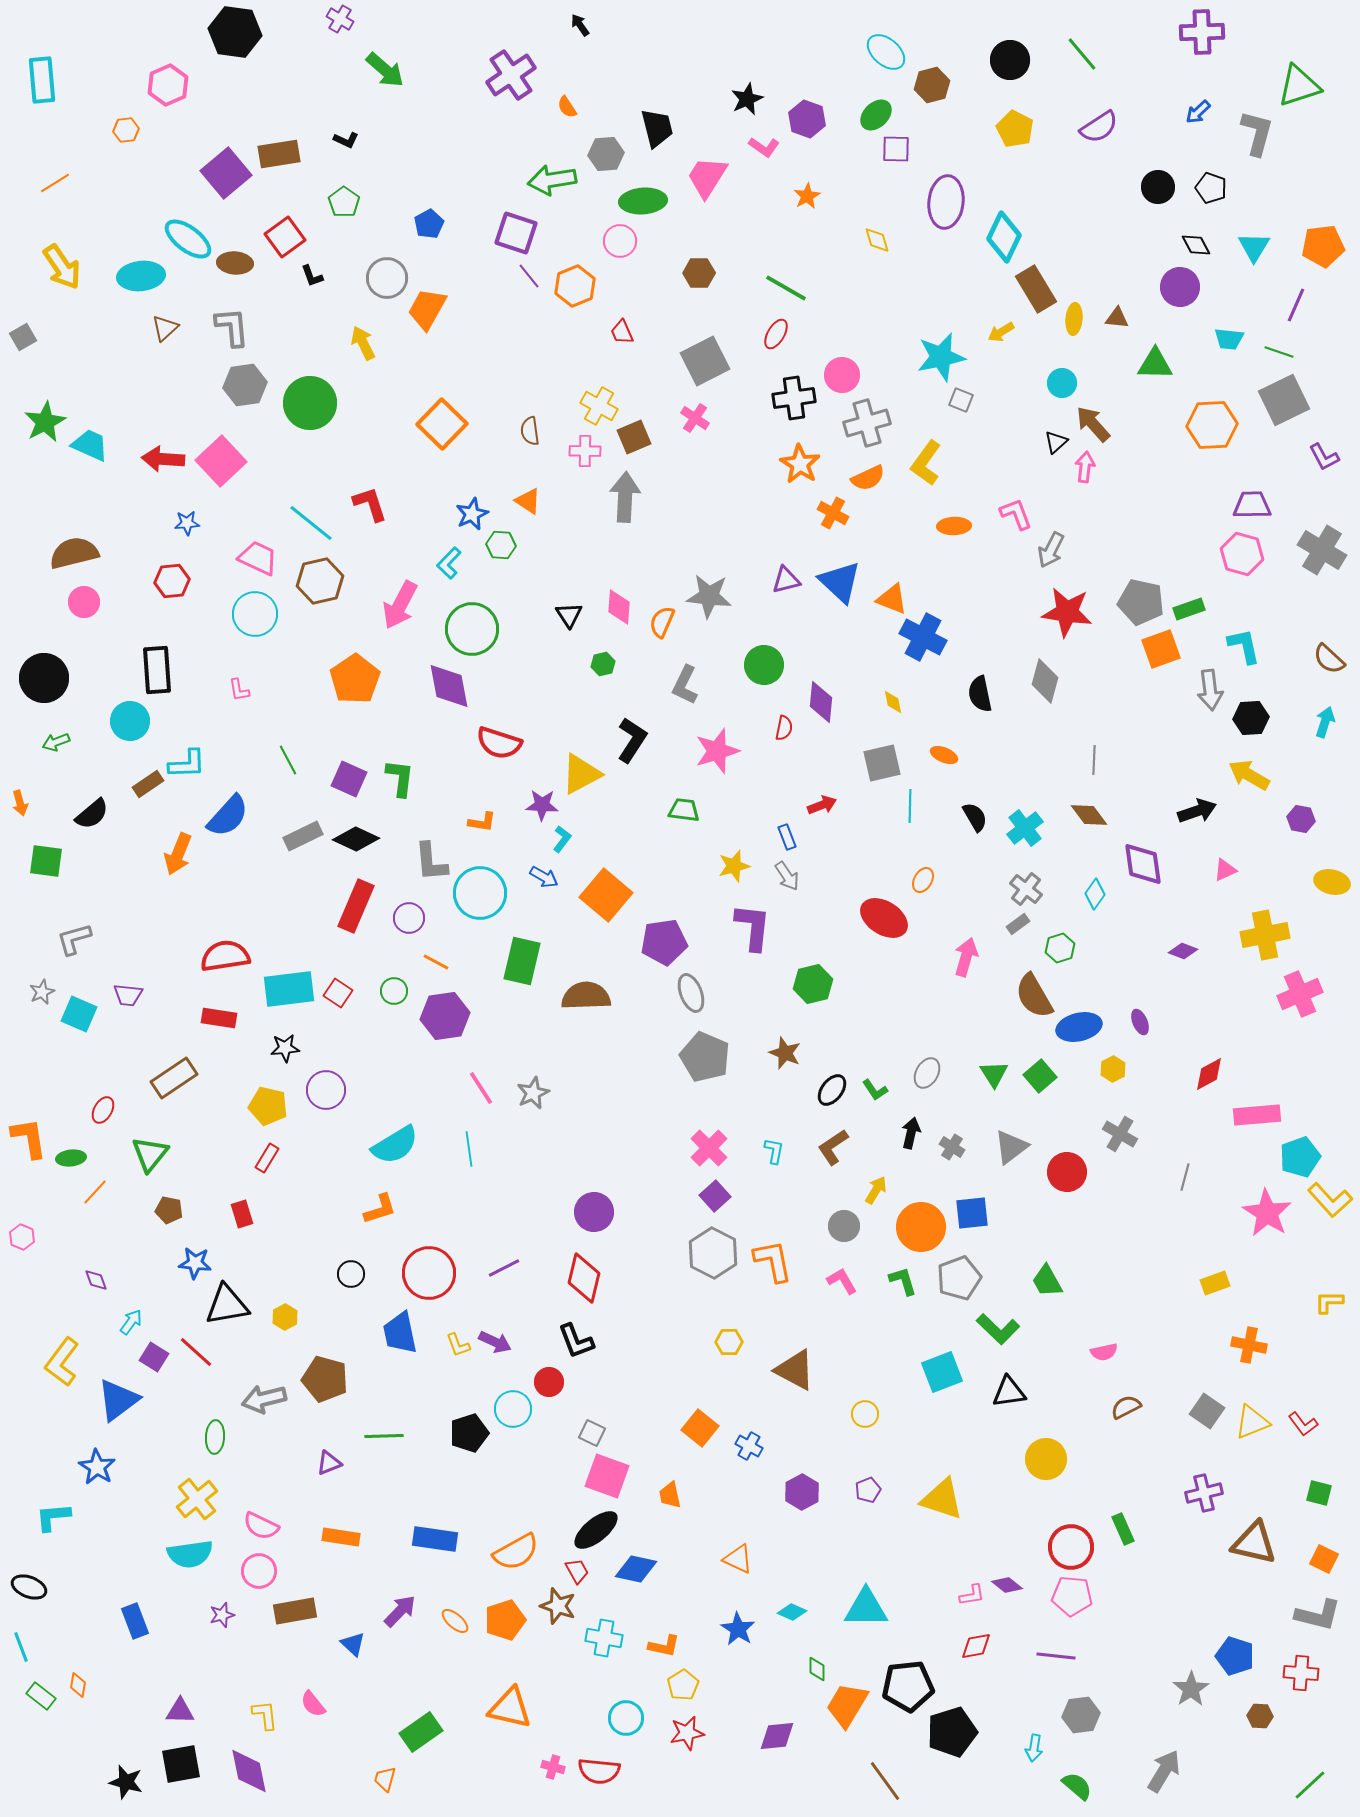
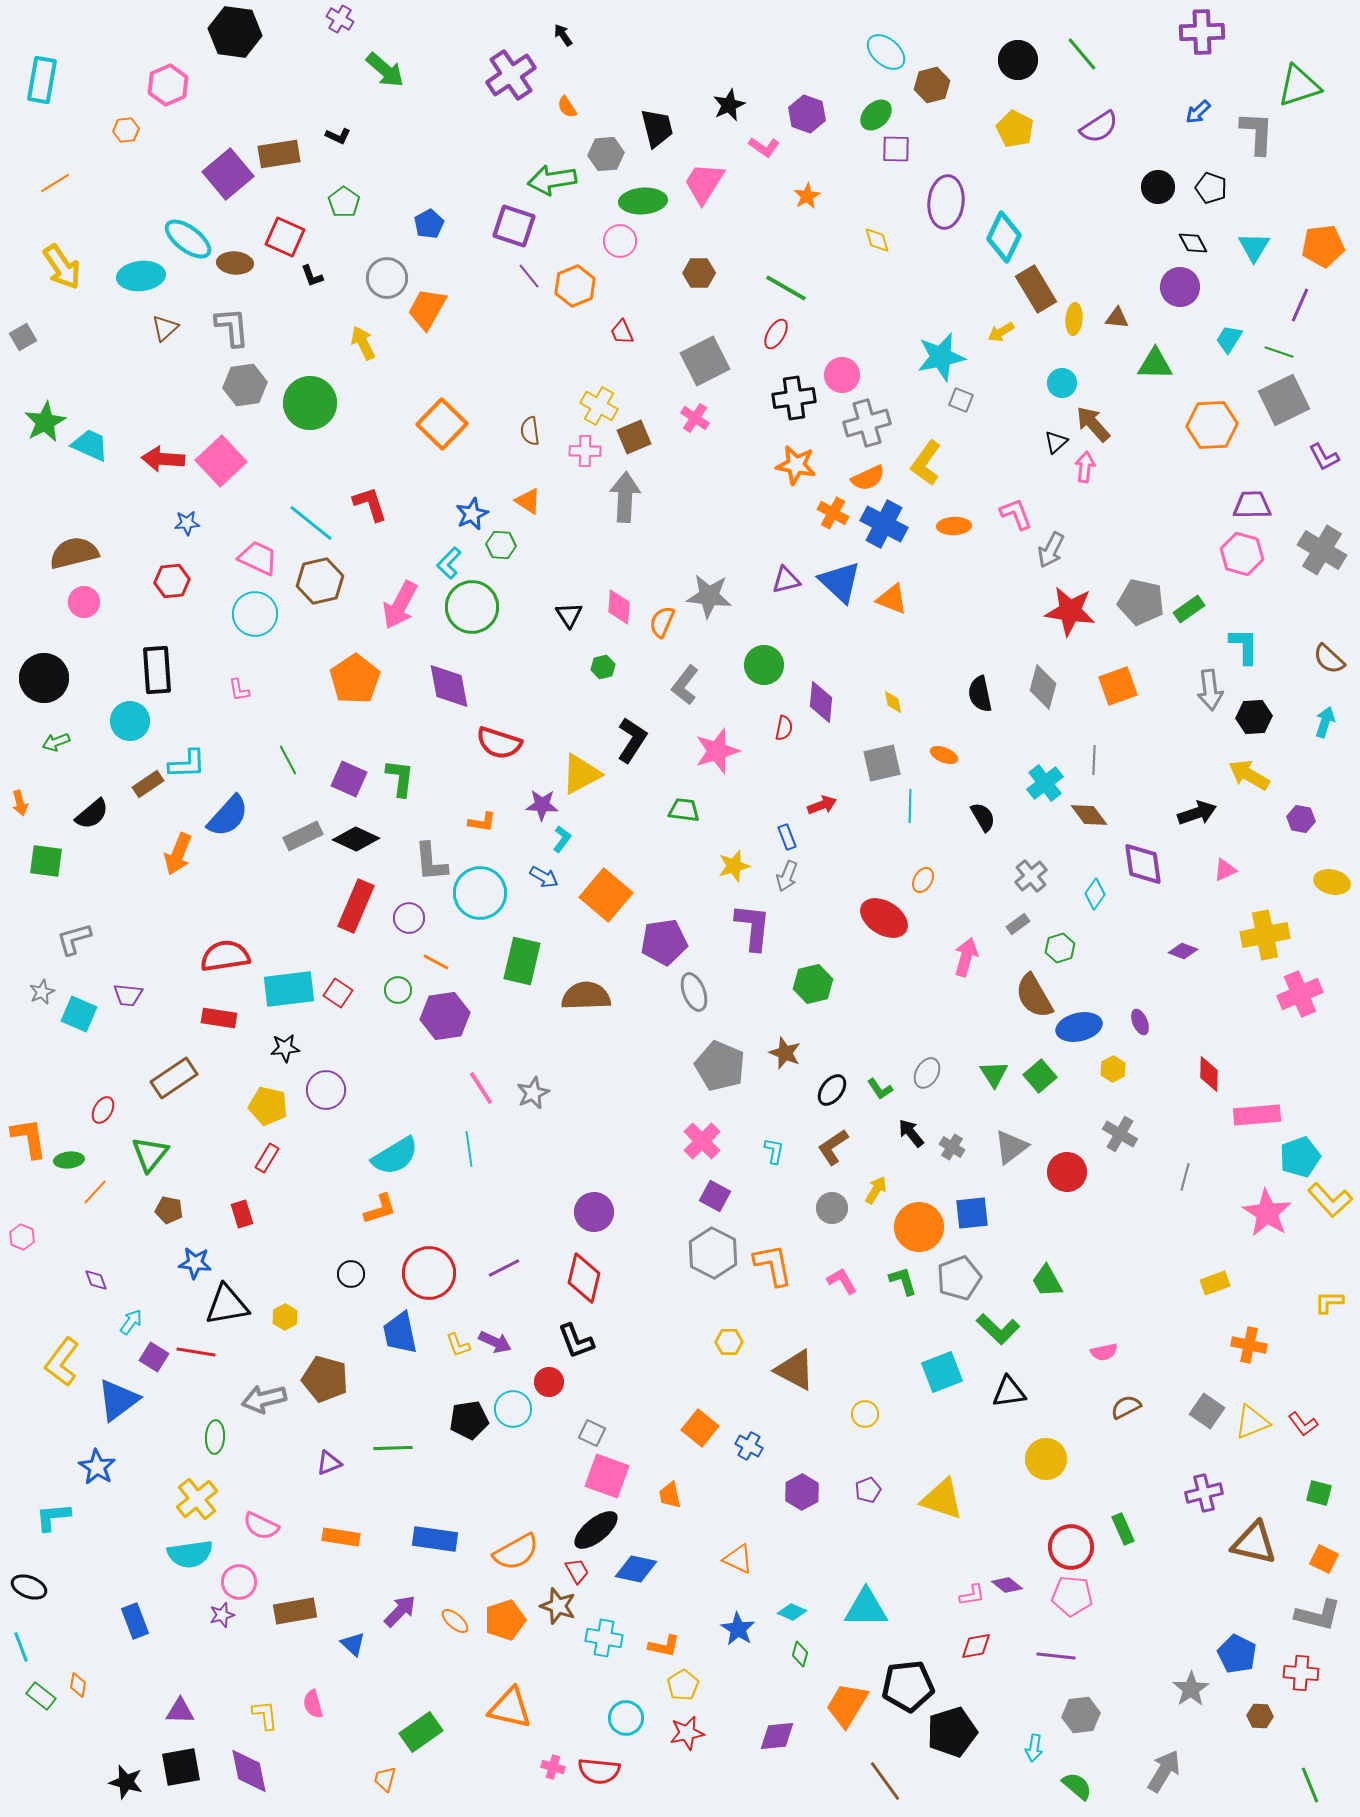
black arrow at (580, 25): moved 17 px left, 10 px down
black circle at (1010, 60): moved 8 px right
cyan rectangle at (42, 80): rotated 15 degrees clockwise
black star at (747, 99): moved 18 px left, 6 px down
purple hexagon at (807, 119): moved 5 px up
gray L-shape at (1257, 133): rotated 12 degrees counterclockwise
black L-shape at (346, 140): moved 8 px left, 4 px up
purple square at (226, 173): moved 2 px right, 1 px down
pink trapezoid at (707, 177): moved 3 px left, 6 px down
purple square at (516, 233): moved 2 px left, 7 px up
red square at (285, 237): rotated 30 degrees counterclockwise
black diamond at (1196, 245): moved 3 px left, 2 px up
purple line at (1296, 305): moved 4 px right
cyan trapezoid at (1229, 339): rotated 116 degrees clockwise
orange star at (800, 464): moved 4 px left, 1 px down; rotated 21 degrees counterclockwise
green rectangle at (1189, 609): rotated 16 degrees counterclockwise
red star at (1067, 612): moved 3 px right, 1 px up
green circle at (472, 629): moved 22 px up
blue cross at (923, 637): moved 39 px left, 113 px up
cyan L-shape at (1244, 646): rotated 12 degrees clockwise
orange square at (1161, 649): moved 43 px left, 37 px down
green hexagon at (603, 664): moved 3 px down
gray diamond at (1045, 681): moved 2 px left, 6 px down
gray L-shape at (685, 685): rotated 12 degrees clockwise
black hexagon at (1251, 718): moved 3 px right, 1 px up
black arrow at (1197, 811): moved 2 px down
black semicircle at (975, 817): moved 8 px right
cyan cross at (1025, 828): moved 20 px right, 45 px up
gray arrow at (787, 876): rotated 56 degrees clockwise
gray cross at (1026, 889): moved 5 px right, 13 px up; rotated 12 degrees clockwise
green circle at (394, 991): moved 4 px right, 1 px up
gray ellipse at (691, 993): moved 3 px right, 1 px up
gray pentagon at (705, 1057): moved 15 px right, 9 px down
red diamond at (1209, 1074): rotated 60 degrees counterclockwise
green L-shape at (875, 1090): moved 5 px right, 1 px up
black arrow at (911, 1133): rotated 52 degrees counterclockwise
cyan semicircle at (395, 1145): moved 11 px down
pink cross at (709, 1148): moved 7 px left, 7 px up
green ellipse at (71, 1158): moved 2 px left, 2 px down
purple square at (715, 1196): rotated 20 degrees counterclockwise
gray circle at (844, 1226): moved 12 px left, 18 px up
orange circle at (921, 1227): moved 2 px left
orange L-shape at (773, 1261): moved 4 px down
red line at (196, 1352): rotated 33 degrees counterclockwise
black pentagon at (469, 1433): moved 13 px up; rotated 9 degrees clockwise
green line at (384, 1436): moved 9 px right, 12 px down
pink circle at (259, 1571): moved 20 px left, 11 px down
blue pentagon at (1235, 1656): moved 2 px right, 2 px up; rotated 9 degrees clockwise
green diamond at (817, 1669): moved 17 px left, 15 px up; rotated 15 degrees clockwise
pink semicircle at (313, 1704): rotated 24 degrees clockwise
black square at (181, 1764): moved 3 px down
green line at (1310, 1785): rotated 69 degrees counterclockwise
